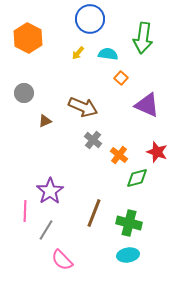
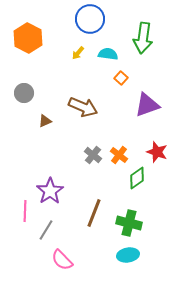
purple triangle: rotated 44 degrees counterclockwise
gray cross: moved 15 px down
green diamond: rotated 20 degrees counterclockwise
